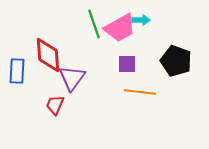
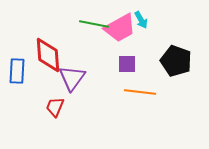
cyan arrow: rotated 60 degrees clockwise
green line: rotated 60 degrees counterclockwise
red trapezoid: moved 2 px down
